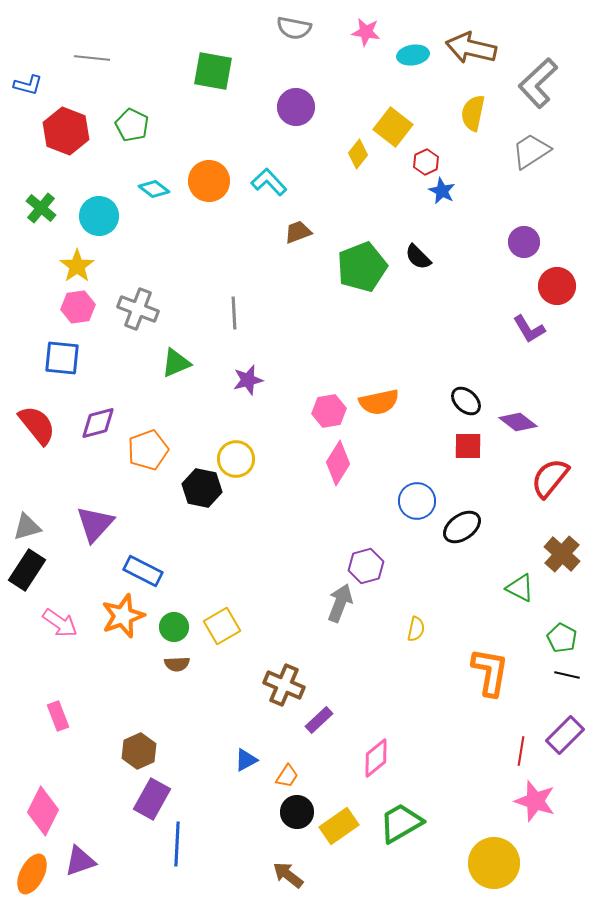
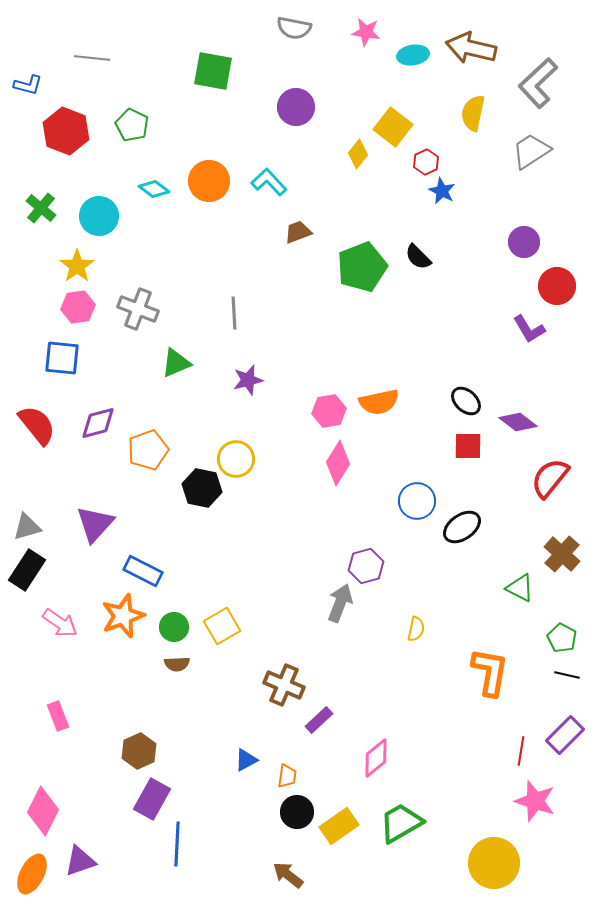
orange trapezoid at (287, 776): rotated 25 degrees counterclockwise
